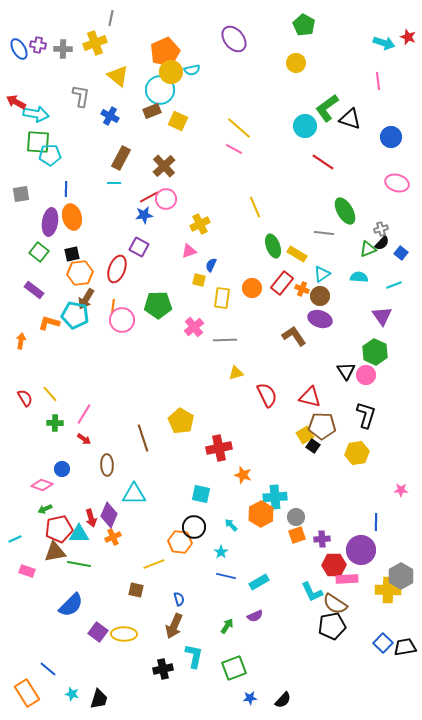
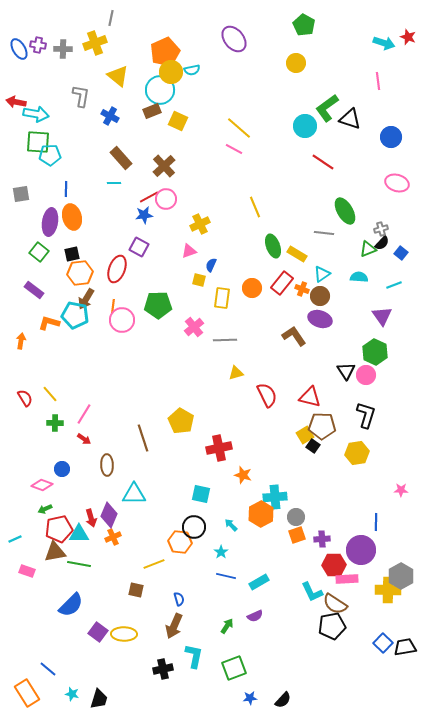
red arrow at (16, 102): rotated 18 degrees counterclockwise
brown rectangle at (121, 158): rotated 70 degrees counterclockwise
